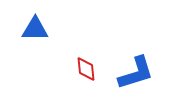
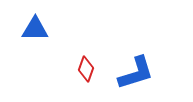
red diamond: rotated 25 degrees clockwise
